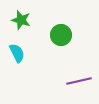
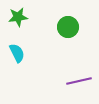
green star: moved 3 px left, 3 px up; rotated 24 degrees counterclockwise
green circle: moved 7 px right, 8 px up
